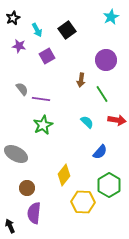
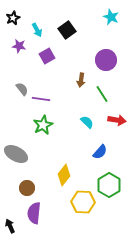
cyan star: rotated 21 degrees counterclockwise
